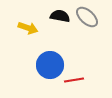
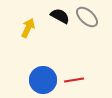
black semicircle: rotated 18 degrees clockwise
yellow arrow: rotated 84 degrees counterclockwise
blue circle: moved 7 px left, 15 px down
